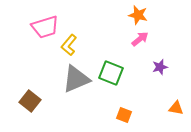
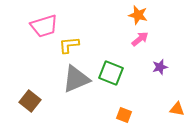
pink trapezoid: moved 1 px left, 1 px up
yellow L-shape: rotated 45 degrees clockwise
orange triangle: moved 1 px right, 1 px down
